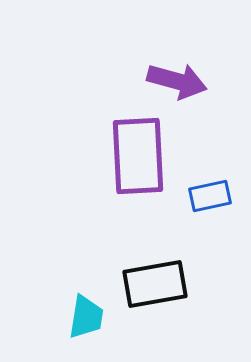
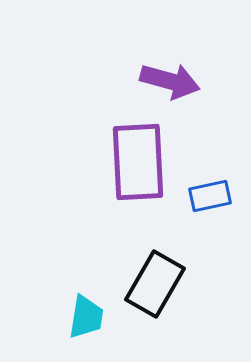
purple arrow: moved 7 px left
purple rectangle: moved 6 px down
black rectangle: rotated 50 degrees counterclockwise
